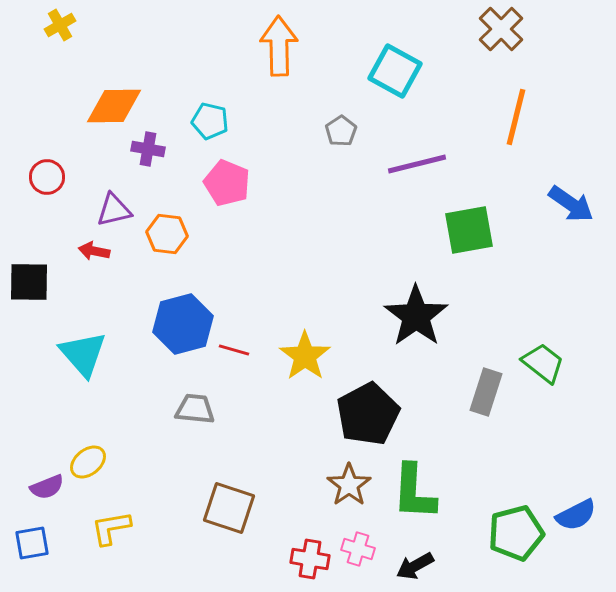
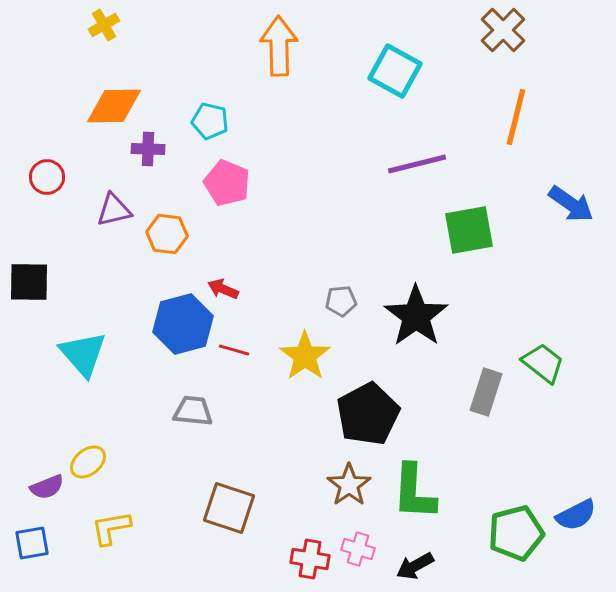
yellow cross: moved 44 px right
brown cross: moved 2 px right, 1 px down
gray pentagon: moved 170 px down; rotated 28 degrees clockwise
purple cross: rotated 8 degrees counterclockwise
red arrow: moved 129 px right, 38 px down; rotated 12 degrees clockwise
gray trapezoid: moved 2 px left, 2 px down
